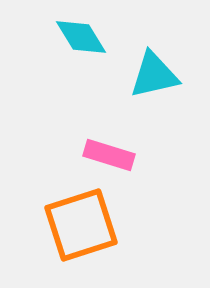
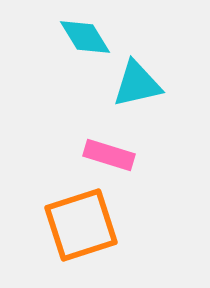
cyan diamond: moved 4 px right
cyan triangle: moved 17 px left, 9 px down
